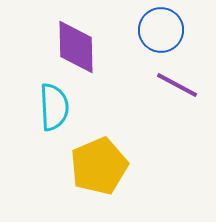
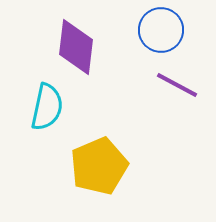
purple diamond: rotated 8 degrees clockwise
cyan semicircle: moved 7 px left; rotated 15 degrees clockwise
